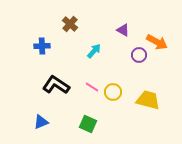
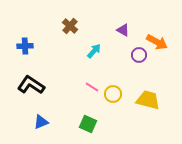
brown cross: moved 2 px down
blue cross: moved 17 px left
black L-shape: moved 25 px left
yellow circle: moved 2 px down
